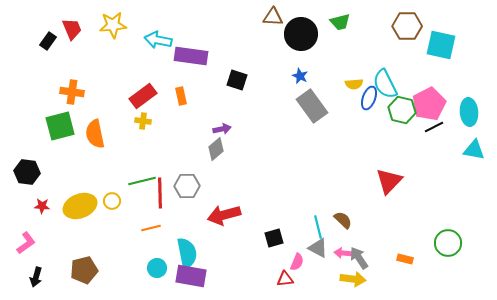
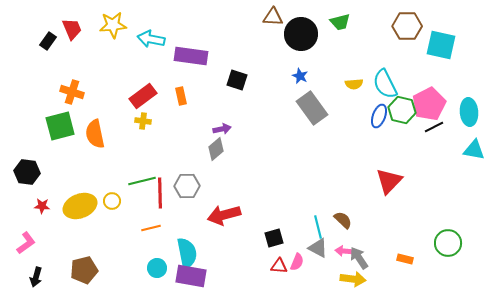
cyan arrow at (158, 40): moved 7 px left, 1 px up
orange cross at (72, 92): rotated 10 degrees clockwise
blue ellipse at (369, 98): moved 10 px right, 18 px down
gray rectangle at (312, 106): moved 2 px down
pink arrow at (343, 253): moved 1 px right, 2 px up
red triangle at (285, 279): moved 6 px left, 13 px up; rotated 12 degrees clockwise
